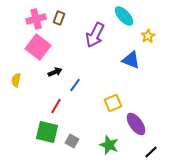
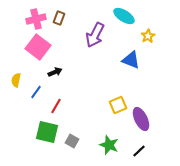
cyan ellipse: rotated 15 degrees counterclockwise
blue line: moved 39 px left, 7 px down
yellow square: moved 5 px right, 2 px down
purple ellipse: moved 5 px right, 5 px up; rotated 10 degrees clockwise
black line: moved 12 px left, 1 px up
